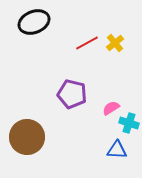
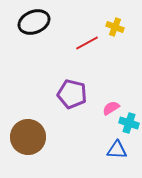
yellow cross: moved 16 px up; rotated 30 degrees counterclockwise
brown circle: moved 1 px right
